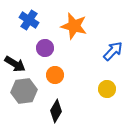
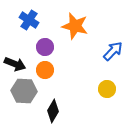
orange star: moved 1 px right
purple circle: moved 1 px up
black arrow: rotated 10 degrees counterclockwise
orange circle: moved 10 px left, 5 px up
gray hexagon: rotated 10 degrees clockwise
black diamond: moved 3 px left
